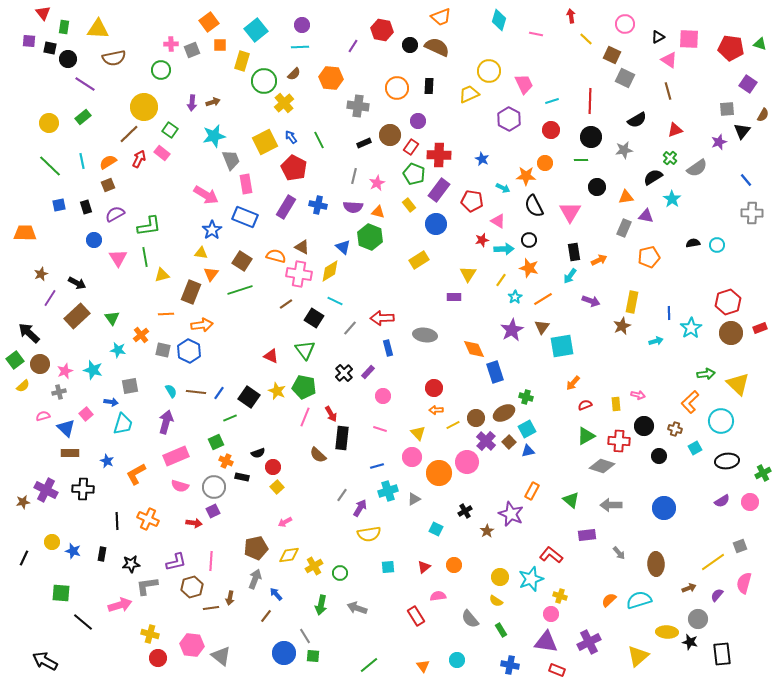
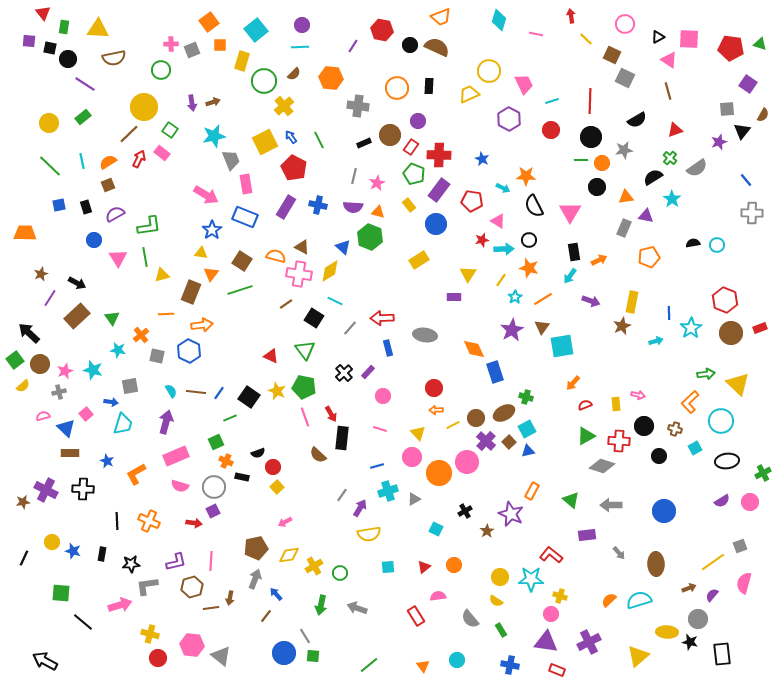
purple arrow at (192, 103): rotated 14 degrees counterclockwise
yellow cross at (284, 103): moved 3 px down
orange circle at (545, 163): moved 57 px right
red hexagon at (728, 302): moved 3 px left, 2 px up; rotated 20 degrees counterclockwise
gray square at (163, 350): moved 6 px left, 6 px down
pink line at (305, 417): rotated 42 degrees counterclockwise
blue circle at (664, 508): moved 3 px down
orange cross at (148, 519): moved 1 px right, 2 px down
cyan star at (531, 579): rotated 20 degrees clockwise
purple semicircle at (717, 595): moved 5 px left
